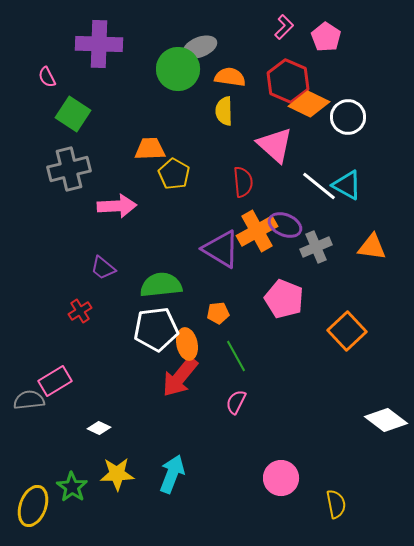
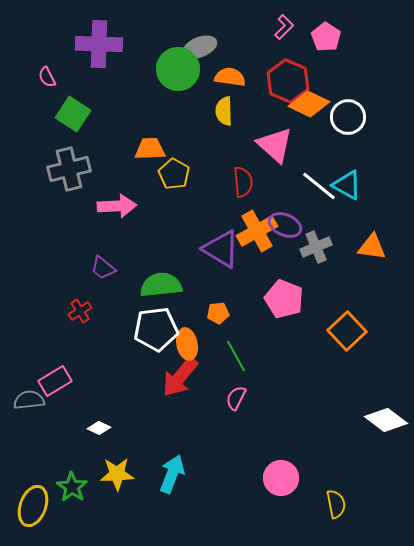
pink semicircle at (236, 402): moved 4 px up
